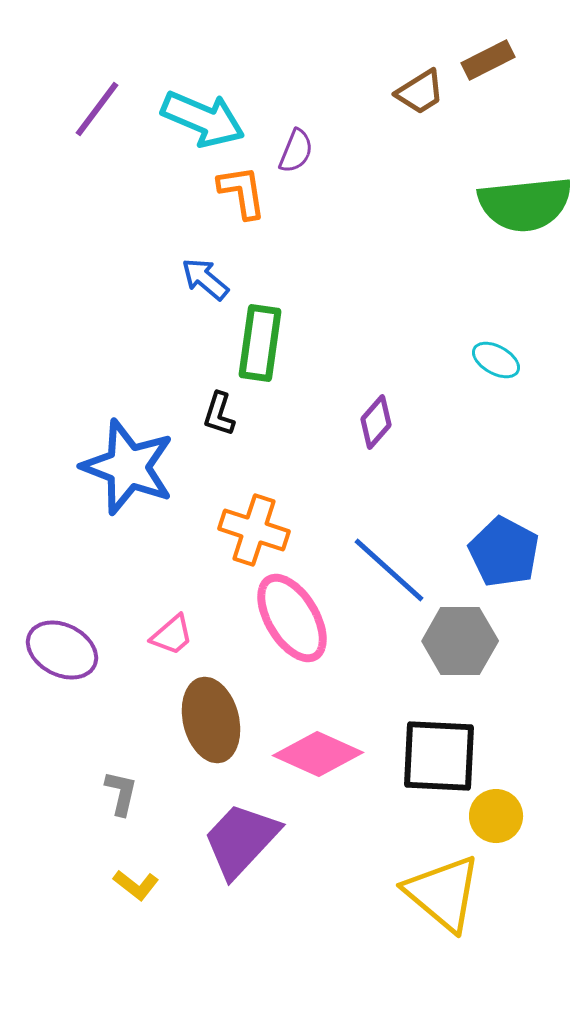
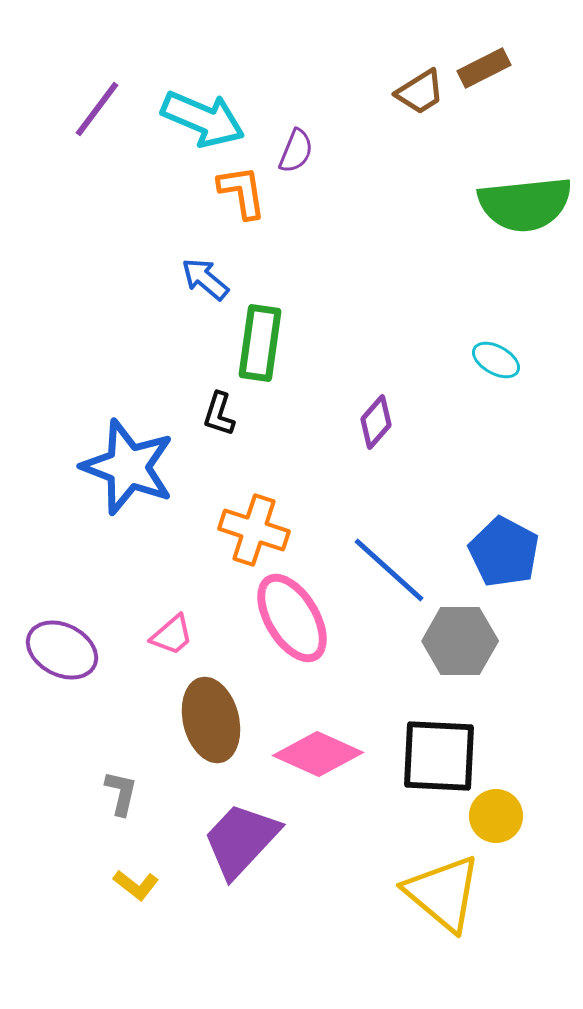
brown rectangle: moved 4 px left, 8 px down
